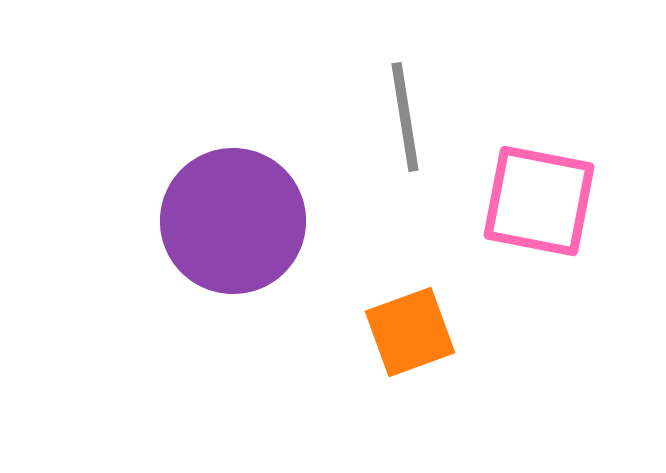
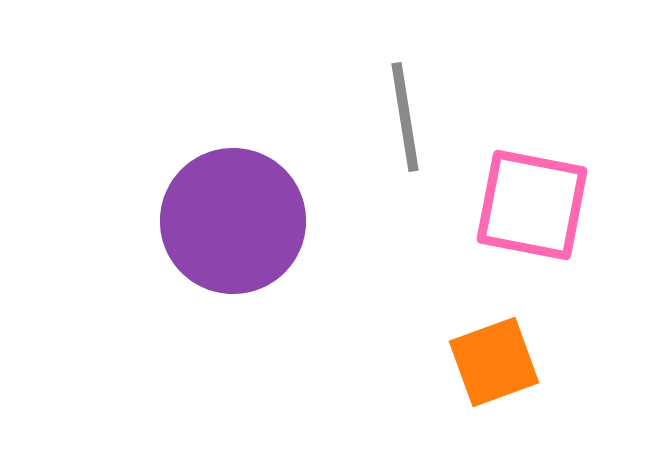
pink square: moved 7 px left, 4 px down
orange square: moved 84 px right, 30 px down
